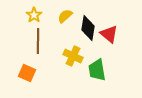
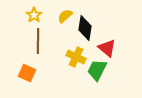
black diamond: moved 3 px left
red triangle: moved 2 px left, 14 px down
yellow cross: moved 3 px right, 1 px down
green trapezoid: rotated 35 degrees clockwise
